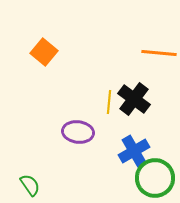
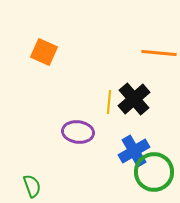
orange square: rotated 16 degrees counterclockwise
black cross: rotated 12 degrees clockwise
green circle: moved 1 px left, 6 px up
green semicircle: moved 2 px right, 1 px down; rotated 15 degrees clockwise
